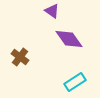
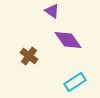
purple diamond: moved 1 px left, 1 px down
brown cross: moved 9 px right, 1 px up
